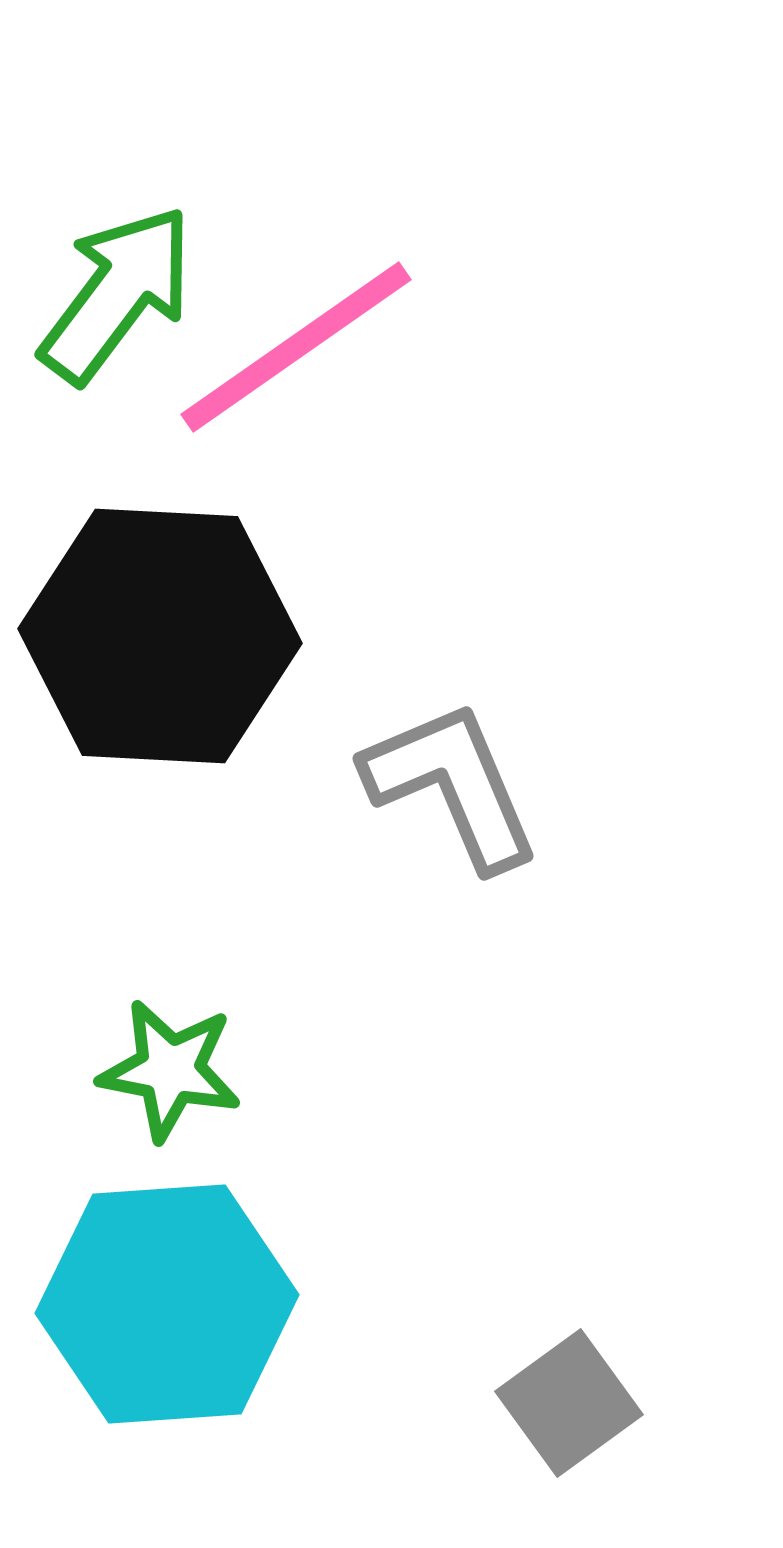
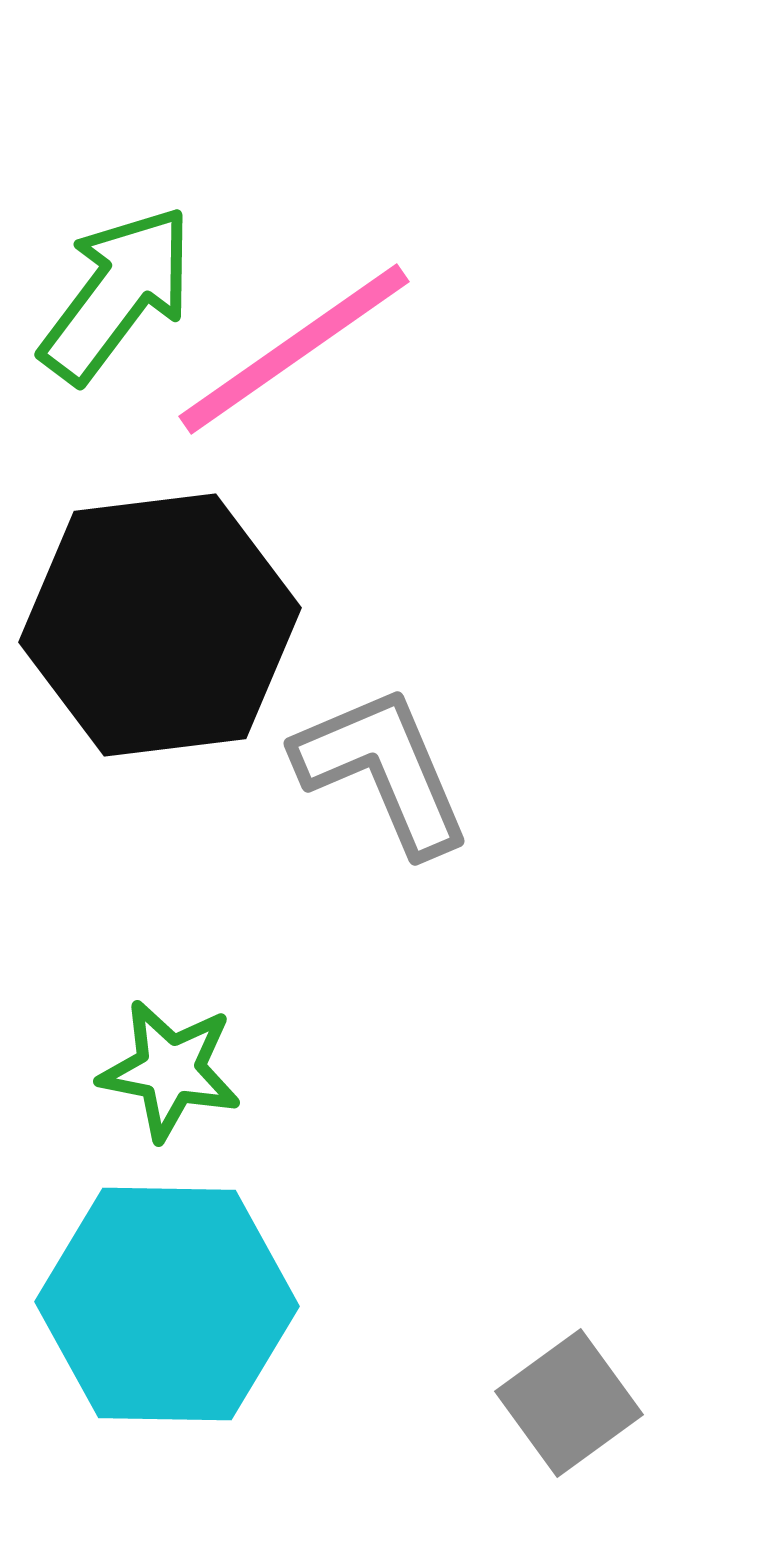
pink line: moved 2 px left, 2 px down
black hexagon: moved 11 px up; rotated 10 degrees counterclockwise
gray L-shape: moved 69 px left, 15 px up
cyan hexagon: rotated 5 degrees clockwise
